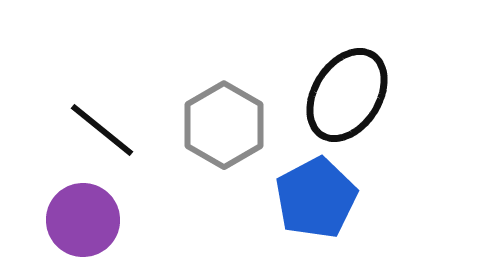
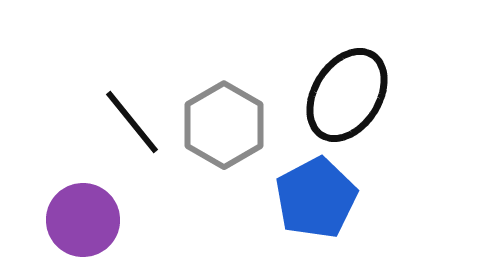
black line: moved 30 px right, 8 px up; rotated 12 degrees clockwise
